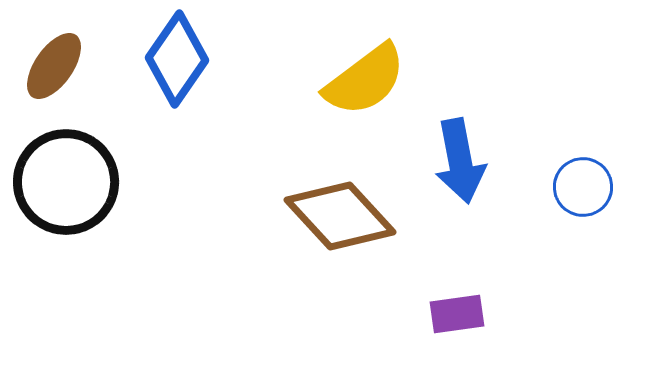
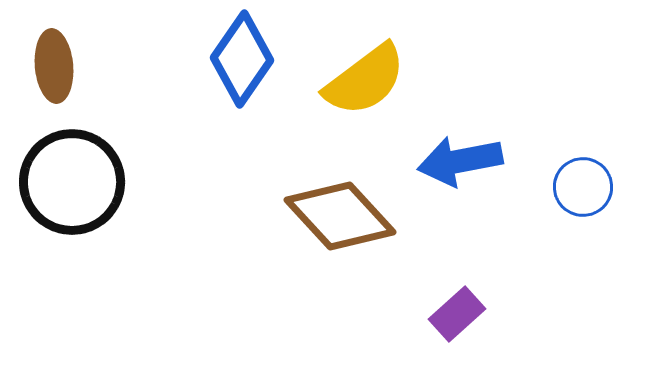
blue diamond: moved 65 px right
brown ellipse: rotated 40 degrees counterclockwise
blue arrow: rotated 90 degrees clockwise
black circle: moved 6 px right
purple rectangle: rotated 34 degrees counterclockwise
